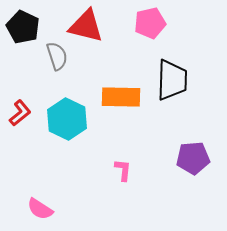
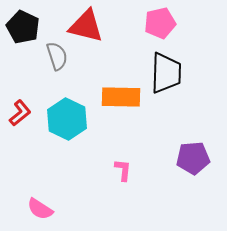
pink pentagon: moved 10 px right
black trapezoid: moved 6 px left, 7 px up
